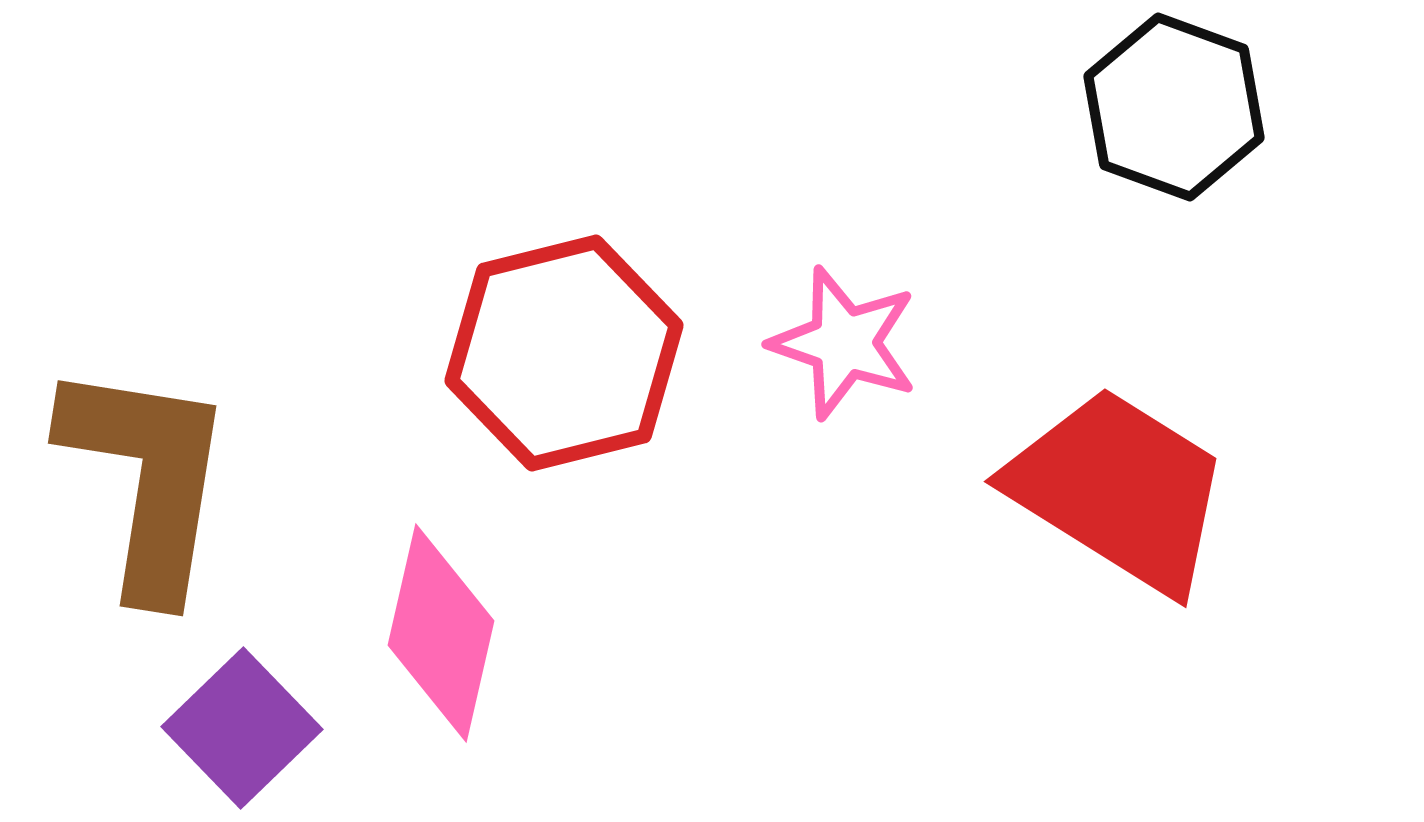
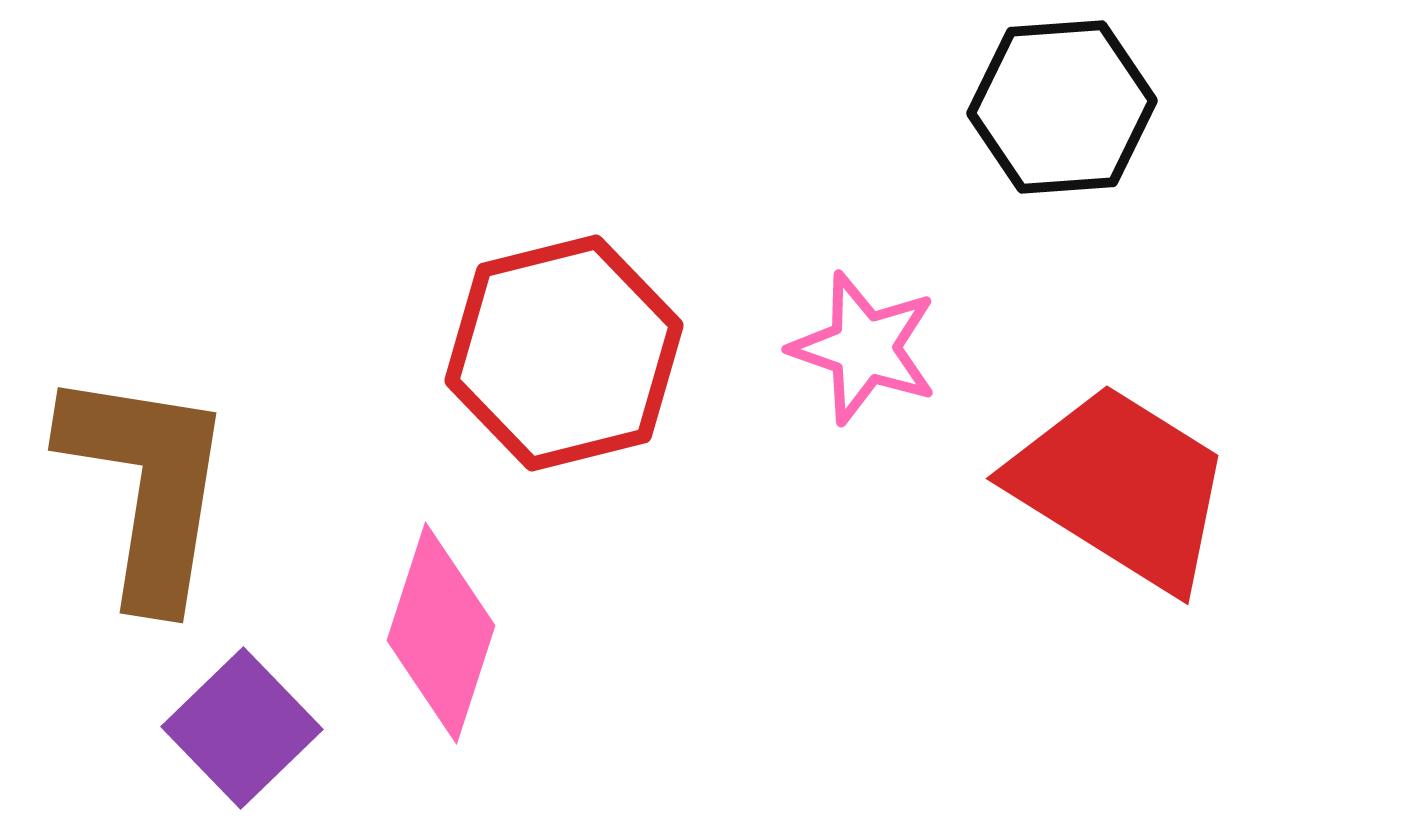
black hexagon: moved 112 px left; rotated 24 degrees counterclockwise
pink star: moved 20 px right, 5 px down
brown L-shape: moved 7 px down
red trapezoid: moved 2 px right, 3 px up
pink diamond: rotated 5 degrees clockwise
